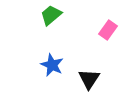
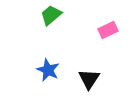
pink rectangle: rotated 30 degrees clockwise
blue star: moved 4 px left, 5 px down
